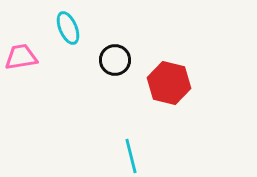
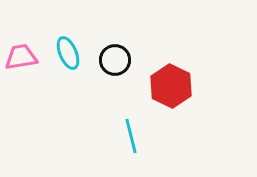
cyan ellipse: moved 25 px down
red hexagon: moved 2 px right, 3 px down; rotated 12 degrees clockwise
cyan line: moved 20 px up
